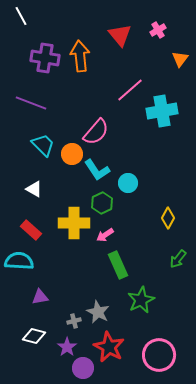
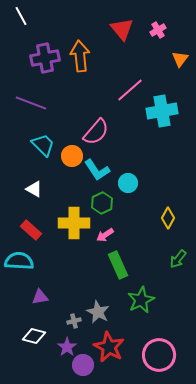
red triangle: moved 2 px right, 6 px up
purple cross: rotated 20 degrees counterclockwise
orange circle: moved 2 px down
purple circle: moved 3 px up
